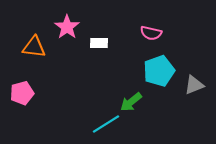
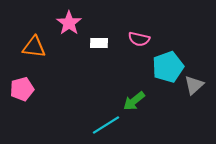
pink star: moved 2 px right, 4 px up
pink semicircle: moved 12 px left, 6 px down
cyan pentagon: moved 9 px right, 4 px up
gray triangle: rotated 20 degrees counterclockwise
pink pentagon: moved 4 px up
green arrow: moved 3 px right, 1 px up
cyan line: moved 1 px down
